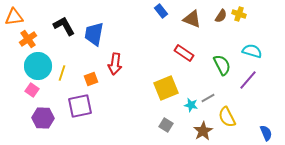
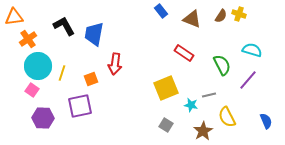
cyan semicircle: moved 1 px up
gray line: moved 1 px right, 3 px up; rotated 16 degrees clockwise
blue semicircle: moved 12 px up
